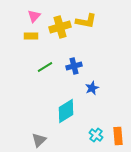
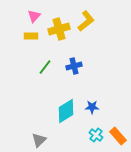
yellow L-shape: rotated 50 degrees counterclockwise
yellow cross: moved 1 px left, 2 px down
green line: rotated 21 degrees counterclockwise
blue star: moved 19 px down; rotated 24 degrees clockwise
orange rectangle: rotated 36 degrees counterclockwise
